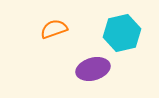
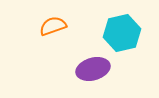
orange semicircle: moved 1 px left, 3 px up
